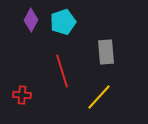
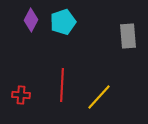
gray rectangle: moved 22 px right, 16 px up
red line: moved 14 px down; rotated 20 degrees clockwise
red cross: moved 1 px left
